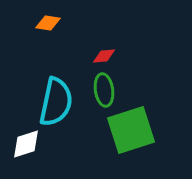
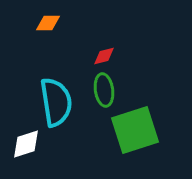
orange diamond: rotated 10 degrees counterclockwise
red diamond: rotated 10 degrees counterclockwise
cyan semicircle: rotated 21 degrees counterclockwise
green square: moved 4 px right
